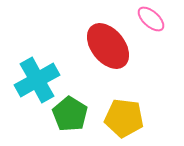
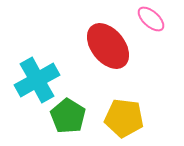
green pentagon: moved 2 px left, 2 px down
